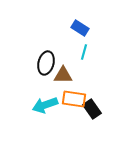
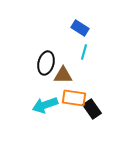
orange rectangle: moved 1 px up
